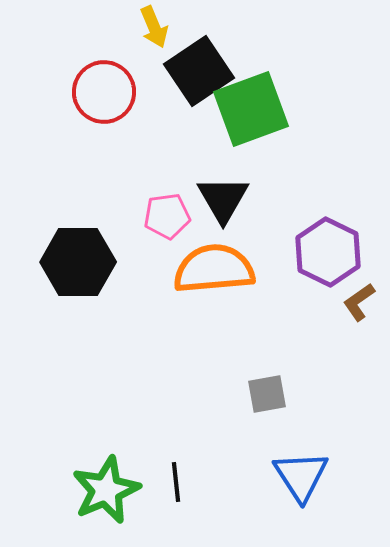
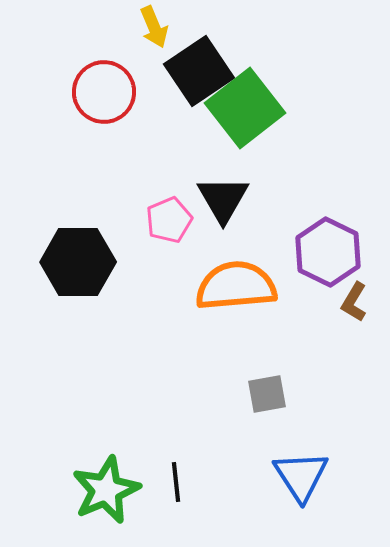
green square: moved 6 px left, 1 px up; rotated 18 degrees counterclockwise
pink pentagon: moved 2 px right, 4 px down; rotated 15 degrees counterclockwise
orange semicircle: moved 22 px right, 17 px down
brown L-shape: moved 5 px left; rotated 24 degrees counterclockwise
